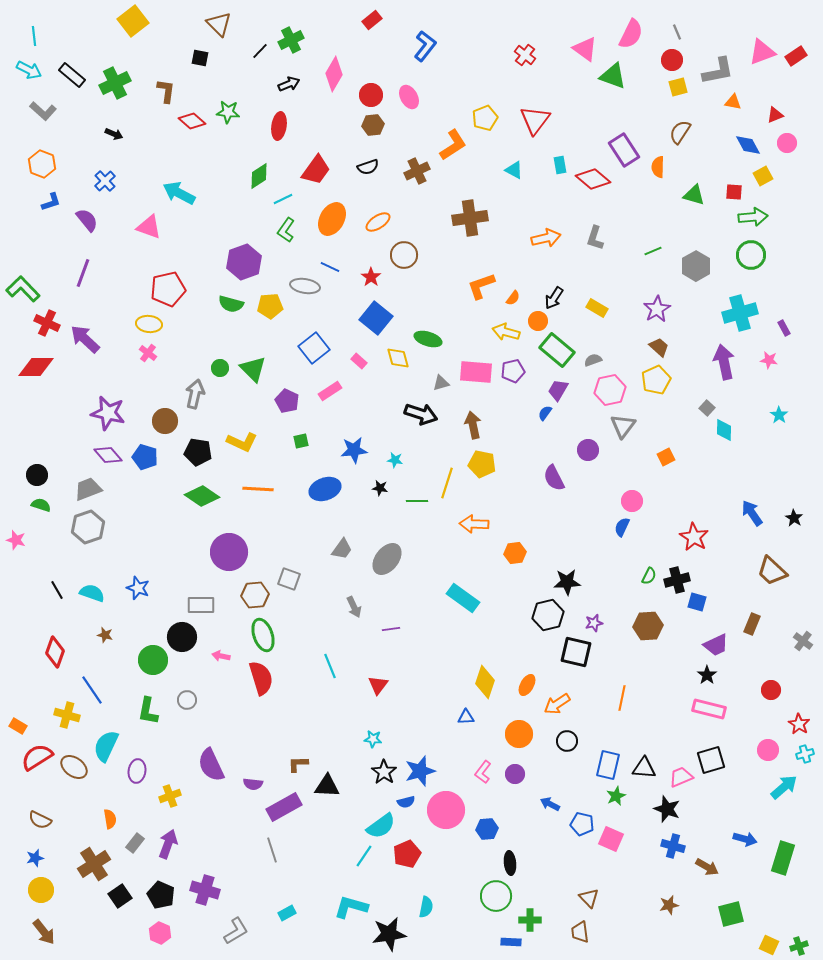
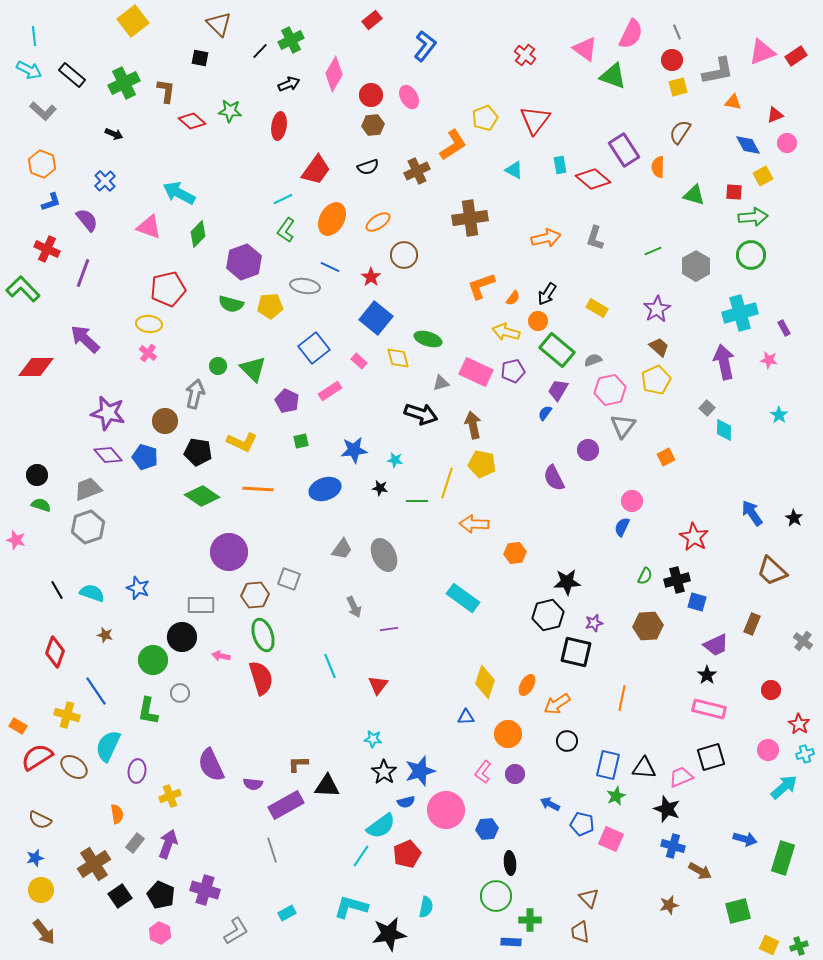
green cross at (115, 83): moved 9 px right
green star at (228, 112): moved 2 px right, 1 px up
green diamond at (259, 176): moved 61 px left, 58 px down; rotated 12 degrees counterclockwise
black arrow at (554, 298): moved 7 px left, 4 px up
red cross at (47, 323): moved 74 px up
green circle at (220, 368): moved 2 px left, 2 px up
pink rectangle at (476, 372): rotated 20 degrees clockwise
gray ellipse at (387, 559): moved 3 px left, 4 px up; rotated 64 degrees counterclockwise
green semicircle at (649, 576): moved 4 px left
purple line at (391, 629): moved 2 px left
blue line at (92, 690): moved 4 px right, 1 px down
gray circle at (187, 700): moved 7 px left, 7 px up
orange circle at (519, 734): moved 11 px left
cyan semicircle at (106, 746): moved 2 px right
black square at (711, 760): moved 3 px up
purple rectangle at (284, 807): moved 2 px right, 2 px up
orange semicircle at (110, 819): moved 7 px right, 5 px up
cyan line at (364, 856): moved 3 px left
brown arrow at (707, 867): moved 7 px left, 4 px down
green square at (731, 914): moved 7 px right, 3 px up
